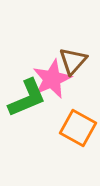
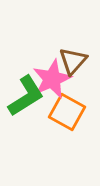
green L-shape: moved 1 px left, 2 px up; rotated 9 degrees counterclockwise
orange square: moved 11 px left, 16 px up
